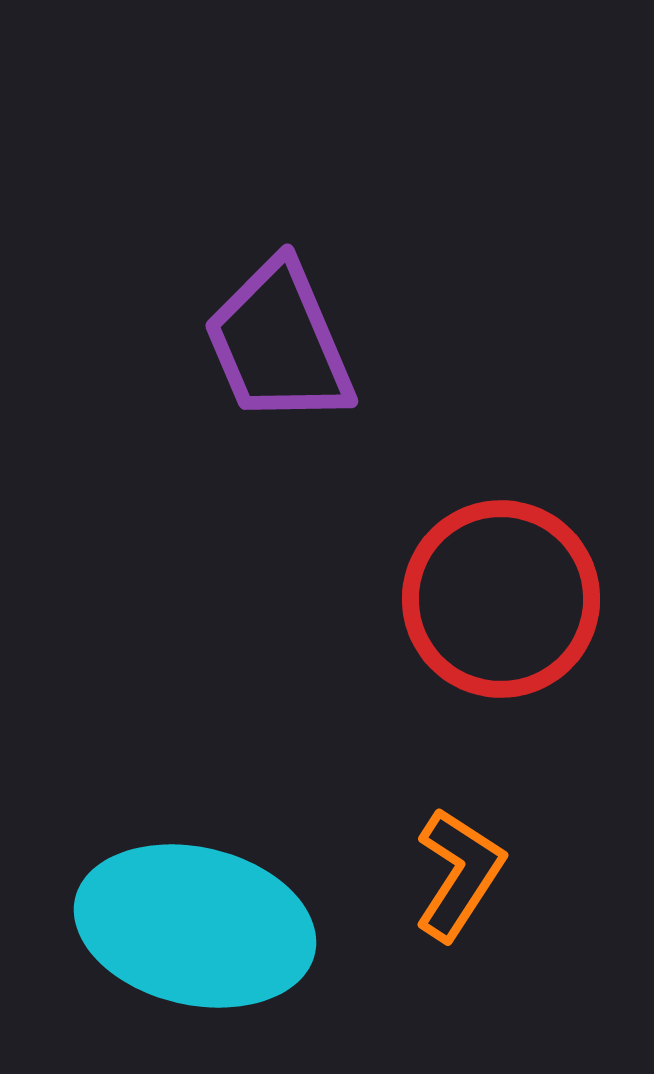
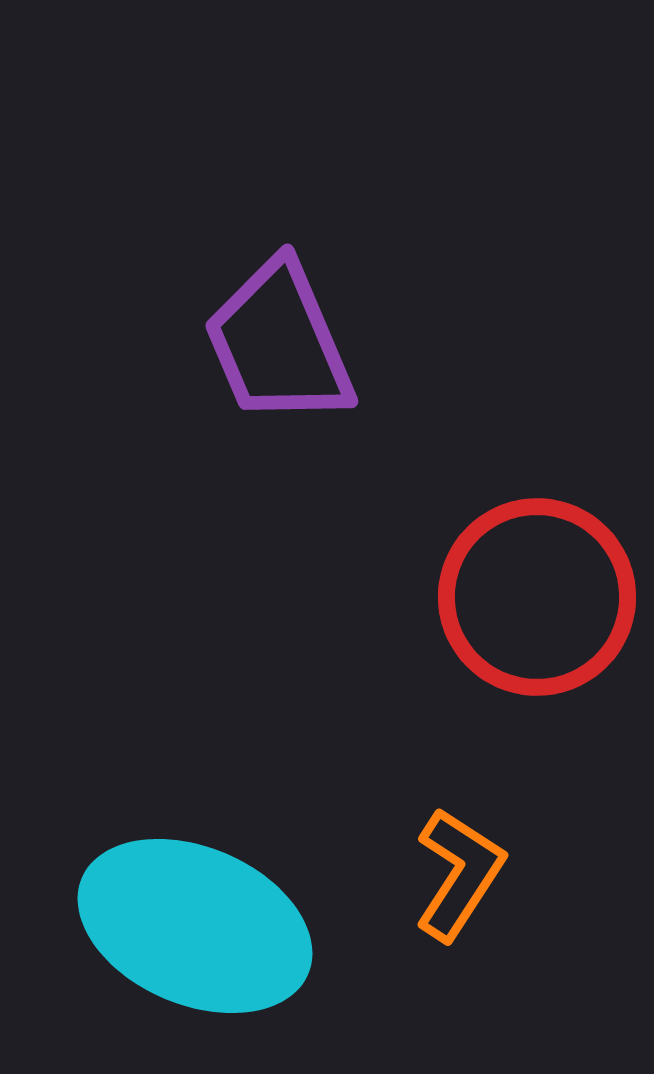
red circle: moved 36 px right, 2 px up
cyan ellipse: rotated 10 degrees clockwise
